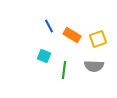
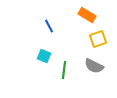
orange rectangle: moved 15 px right, 20 px up
gray semicircle: rotated 24 degrees clockwise
